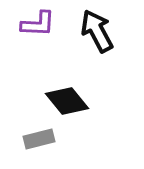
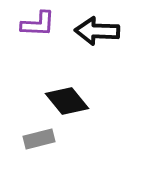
black arrow: rotated 60 degrees counterclockwise
